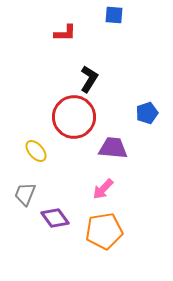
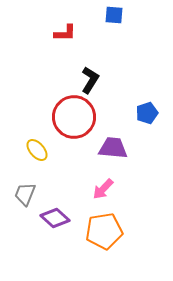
black L-shape: moved 1 px right, 1 px down
yellow ellipse: moved 1 px right, 1 px up
purple diamond: rotated 12 degrees counterclockwise
